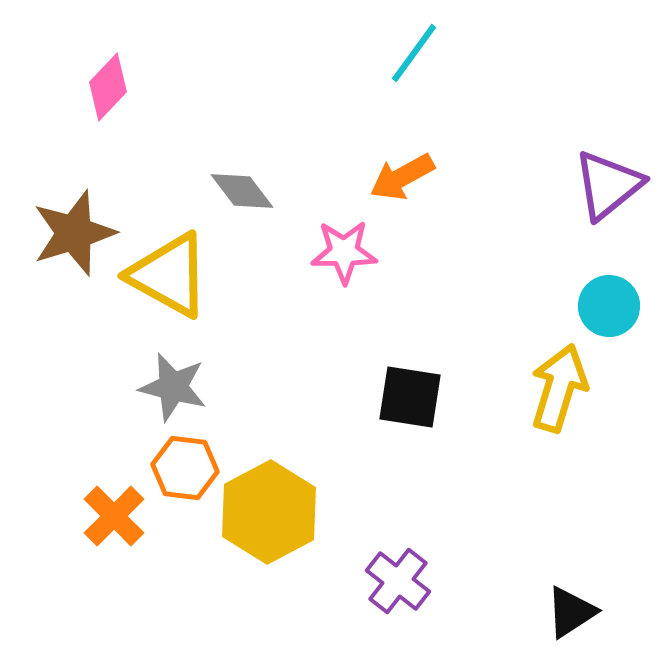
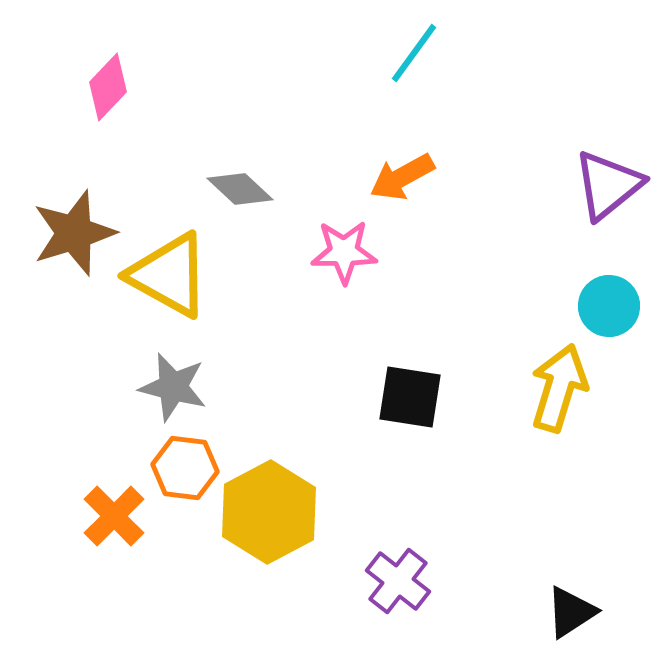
gray diamond: moved 2 px left, 2 px up; rotated 10 degrees counterclockwise
